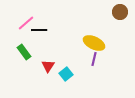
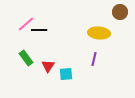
pink line: moved 1 px down
yellow ellipse: moved 5 px right, 10 px up; rotated 20 degrees counterclockwise
green rectangle: moved 2 px right, 6 px down
cyan square: rotated 32 degrees clockwise
